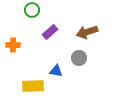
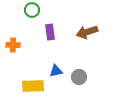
purple rectangle: rotated 56 degrees counterclockwise
gray circle: moved 19 px down
blue triangle: rotated 24 degrees counterclockwise
